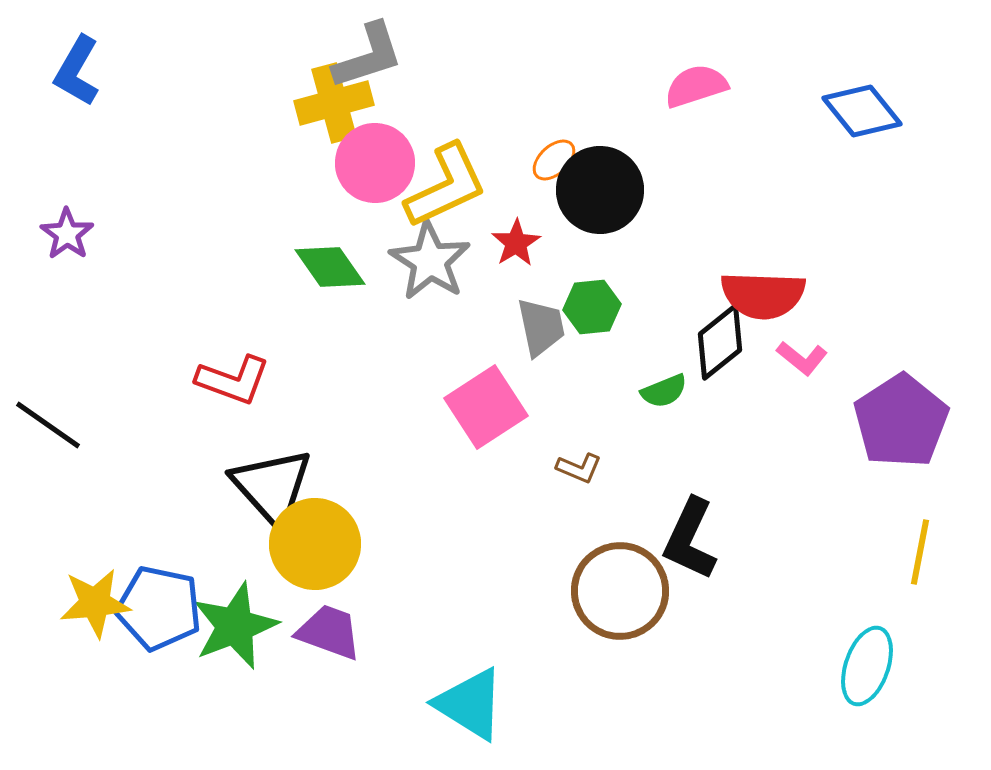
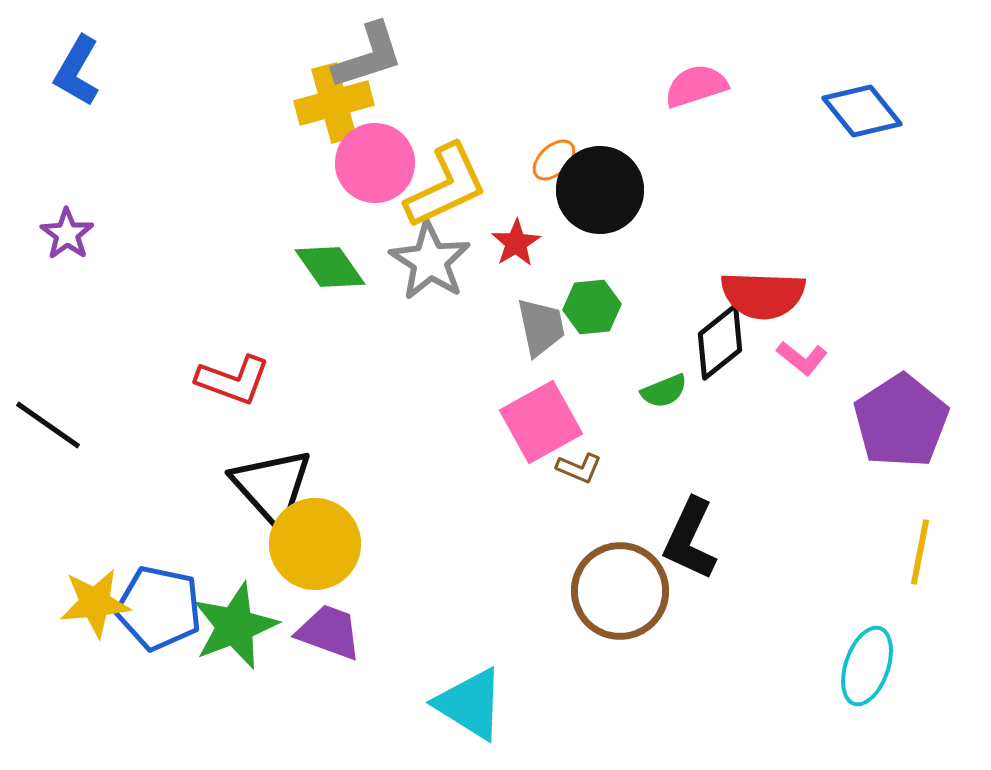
pink square: moved 55 px right, 15 px down; rotated 4 degrees clockwise
